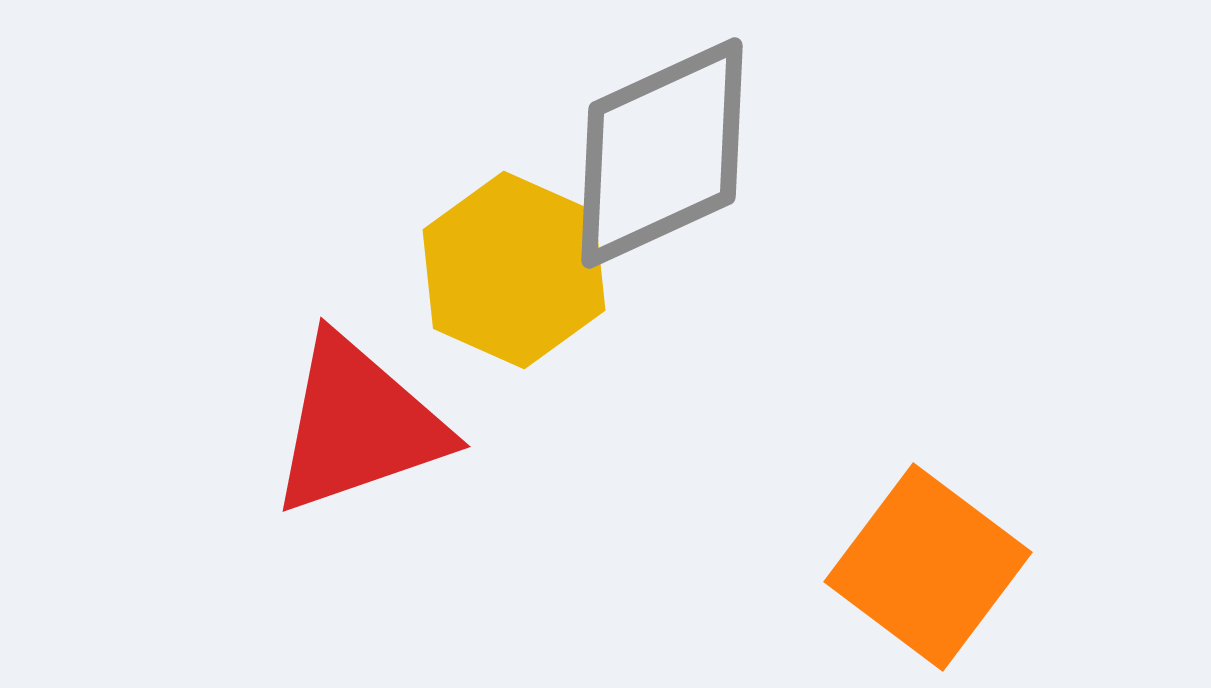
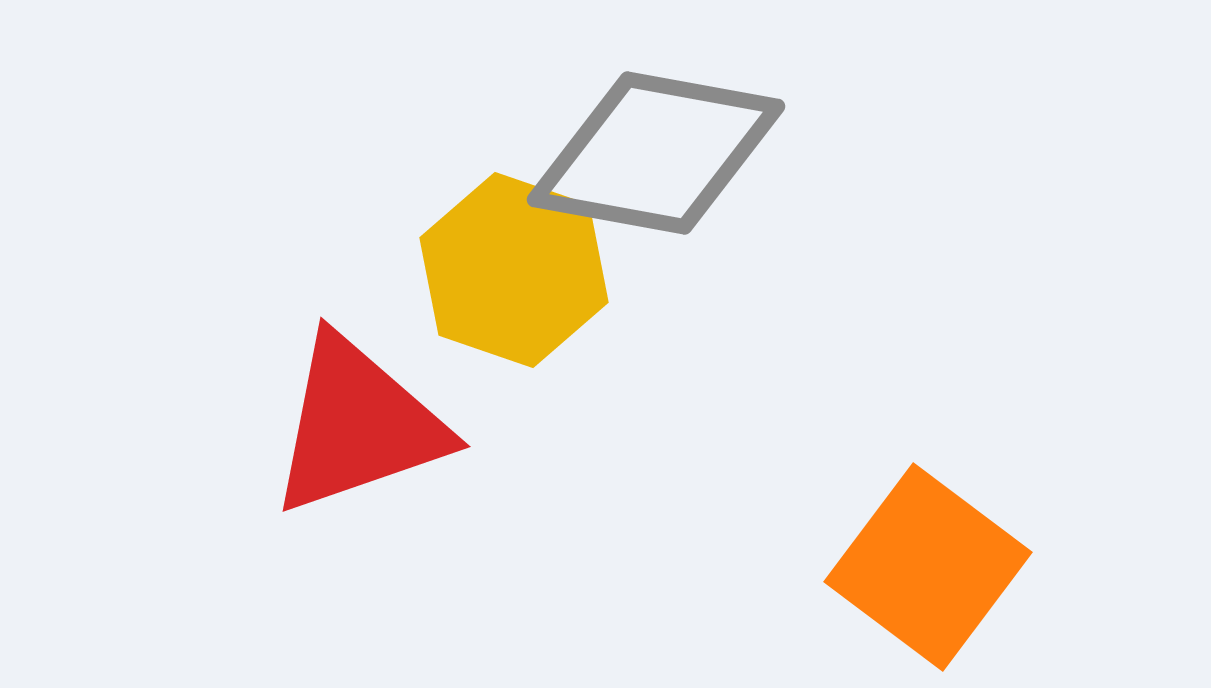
gray diamond: moved 6 px left; rotated 35 degrees clockwise
yellow hexagon: rotated 5 degrees counterclockwise
